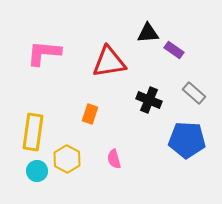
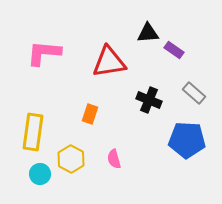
yellow hexagon: moved 4 px right
cyan circle: moved 3 px right, 3 px down
